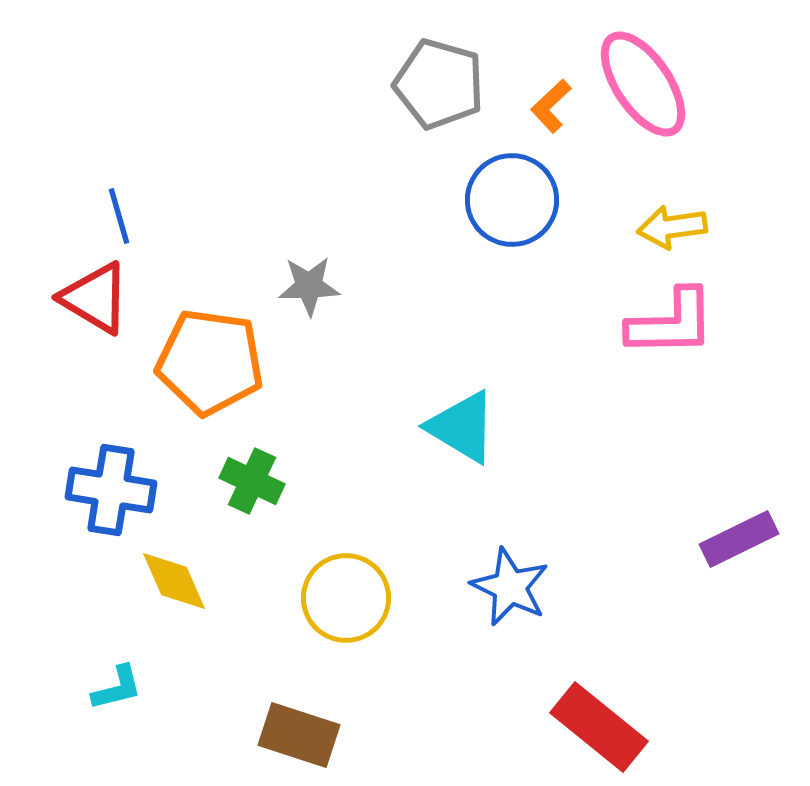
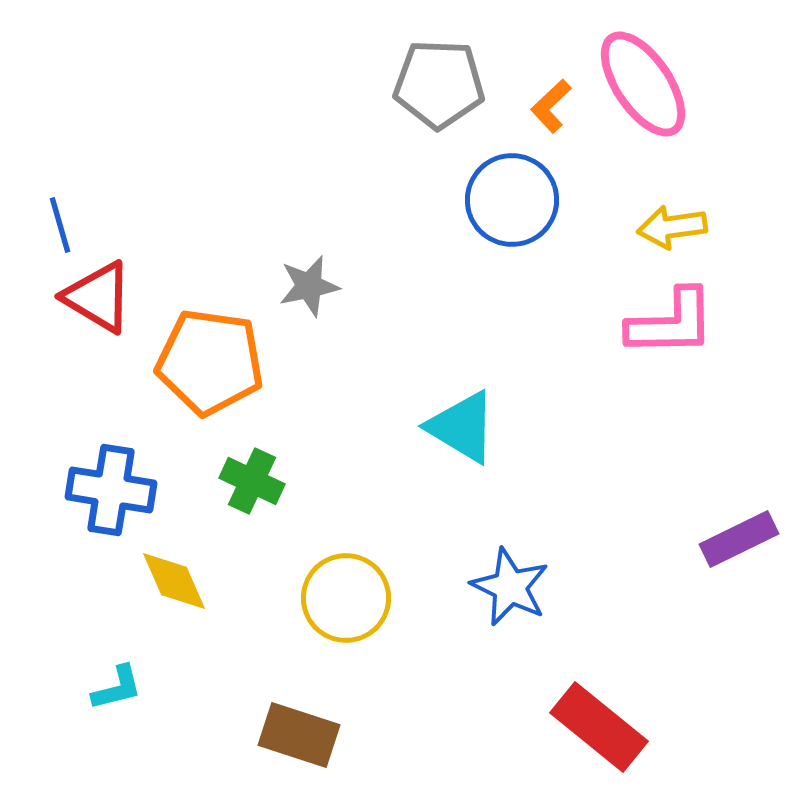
gray pentagon: rotated 14 degrees counterclockwise
blue line: moved 59 px left, 9 px down
gray star: rotated 10 degrees counterclockwise
red triangle: moved 3 px right, 1 px up
